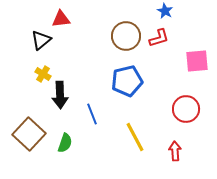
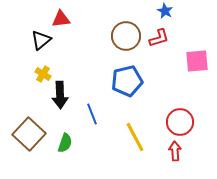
red circle: moved 6 px left, 13 px down
